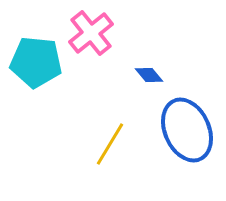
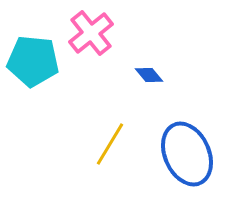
cyan pentagon: moved 3 px left, 1 px up
blue ellipse: moved 24 px down
